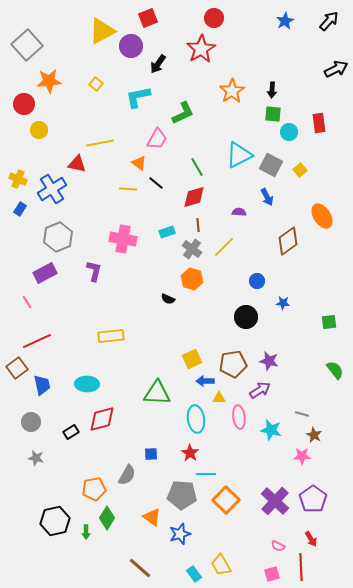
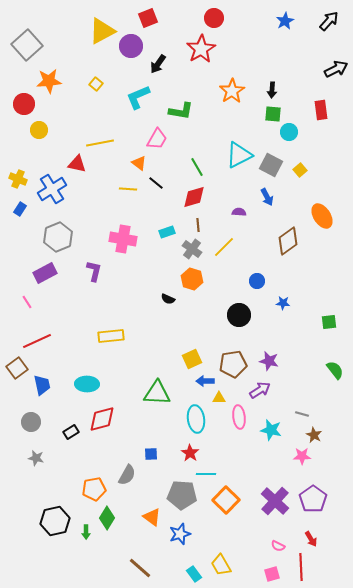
cyan L-shape at (138, 97): rotated 12 degrees counterclockwise
green L-shape at (183, 113): moved 2 px left, 2 px up; rotated 35 degrees clockwise
red rectangle at (319, 123): moved 2 px right, 13 px up
black circle at (246, 317): moved 7 px left, 2 px up
